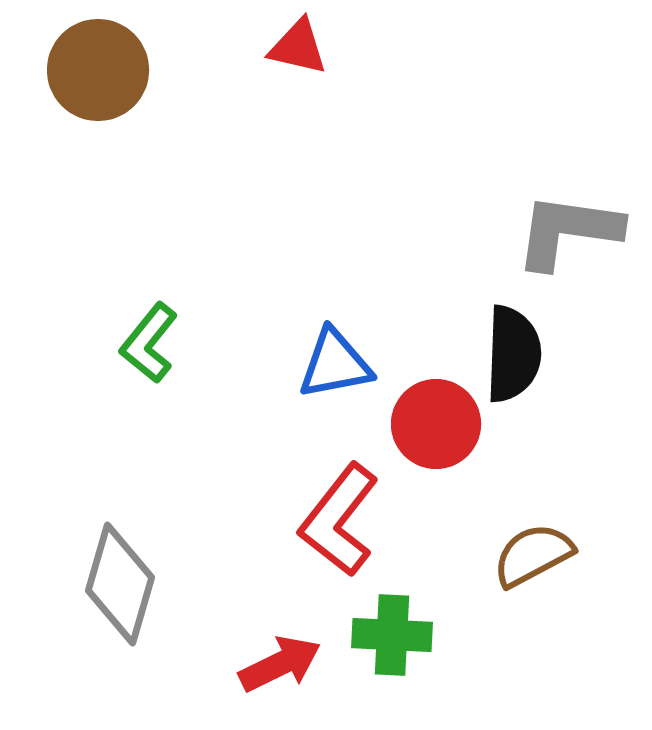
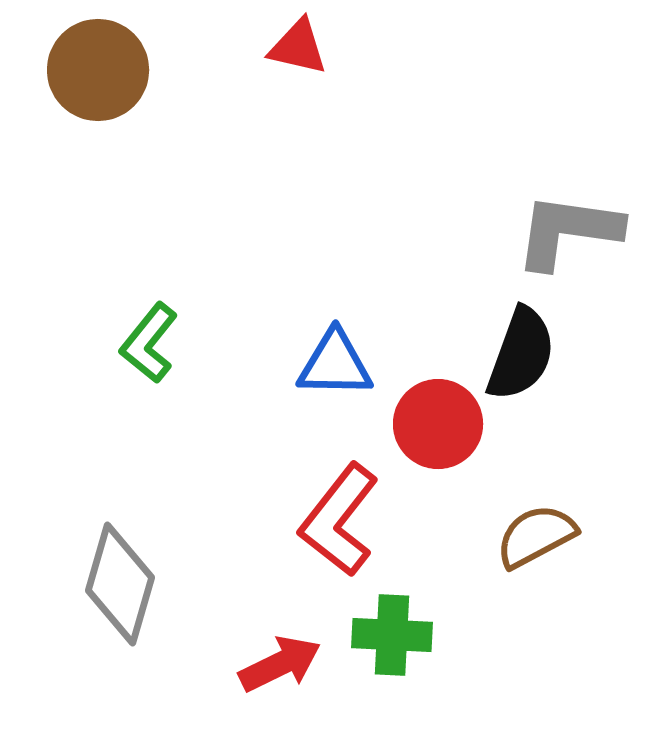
black semicircle: moved 8 px right; rotated 18 degrees clockwise
blue triangle: rotated 12 degrees clockwise
red circle: moved 2 px right
brown semicircle: moved 3 px right, 19 px up
